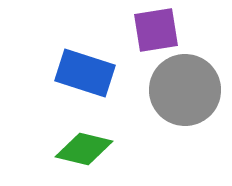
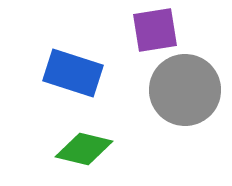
purple square: moved 1 px left
blue rectangle: moved 12 px left
